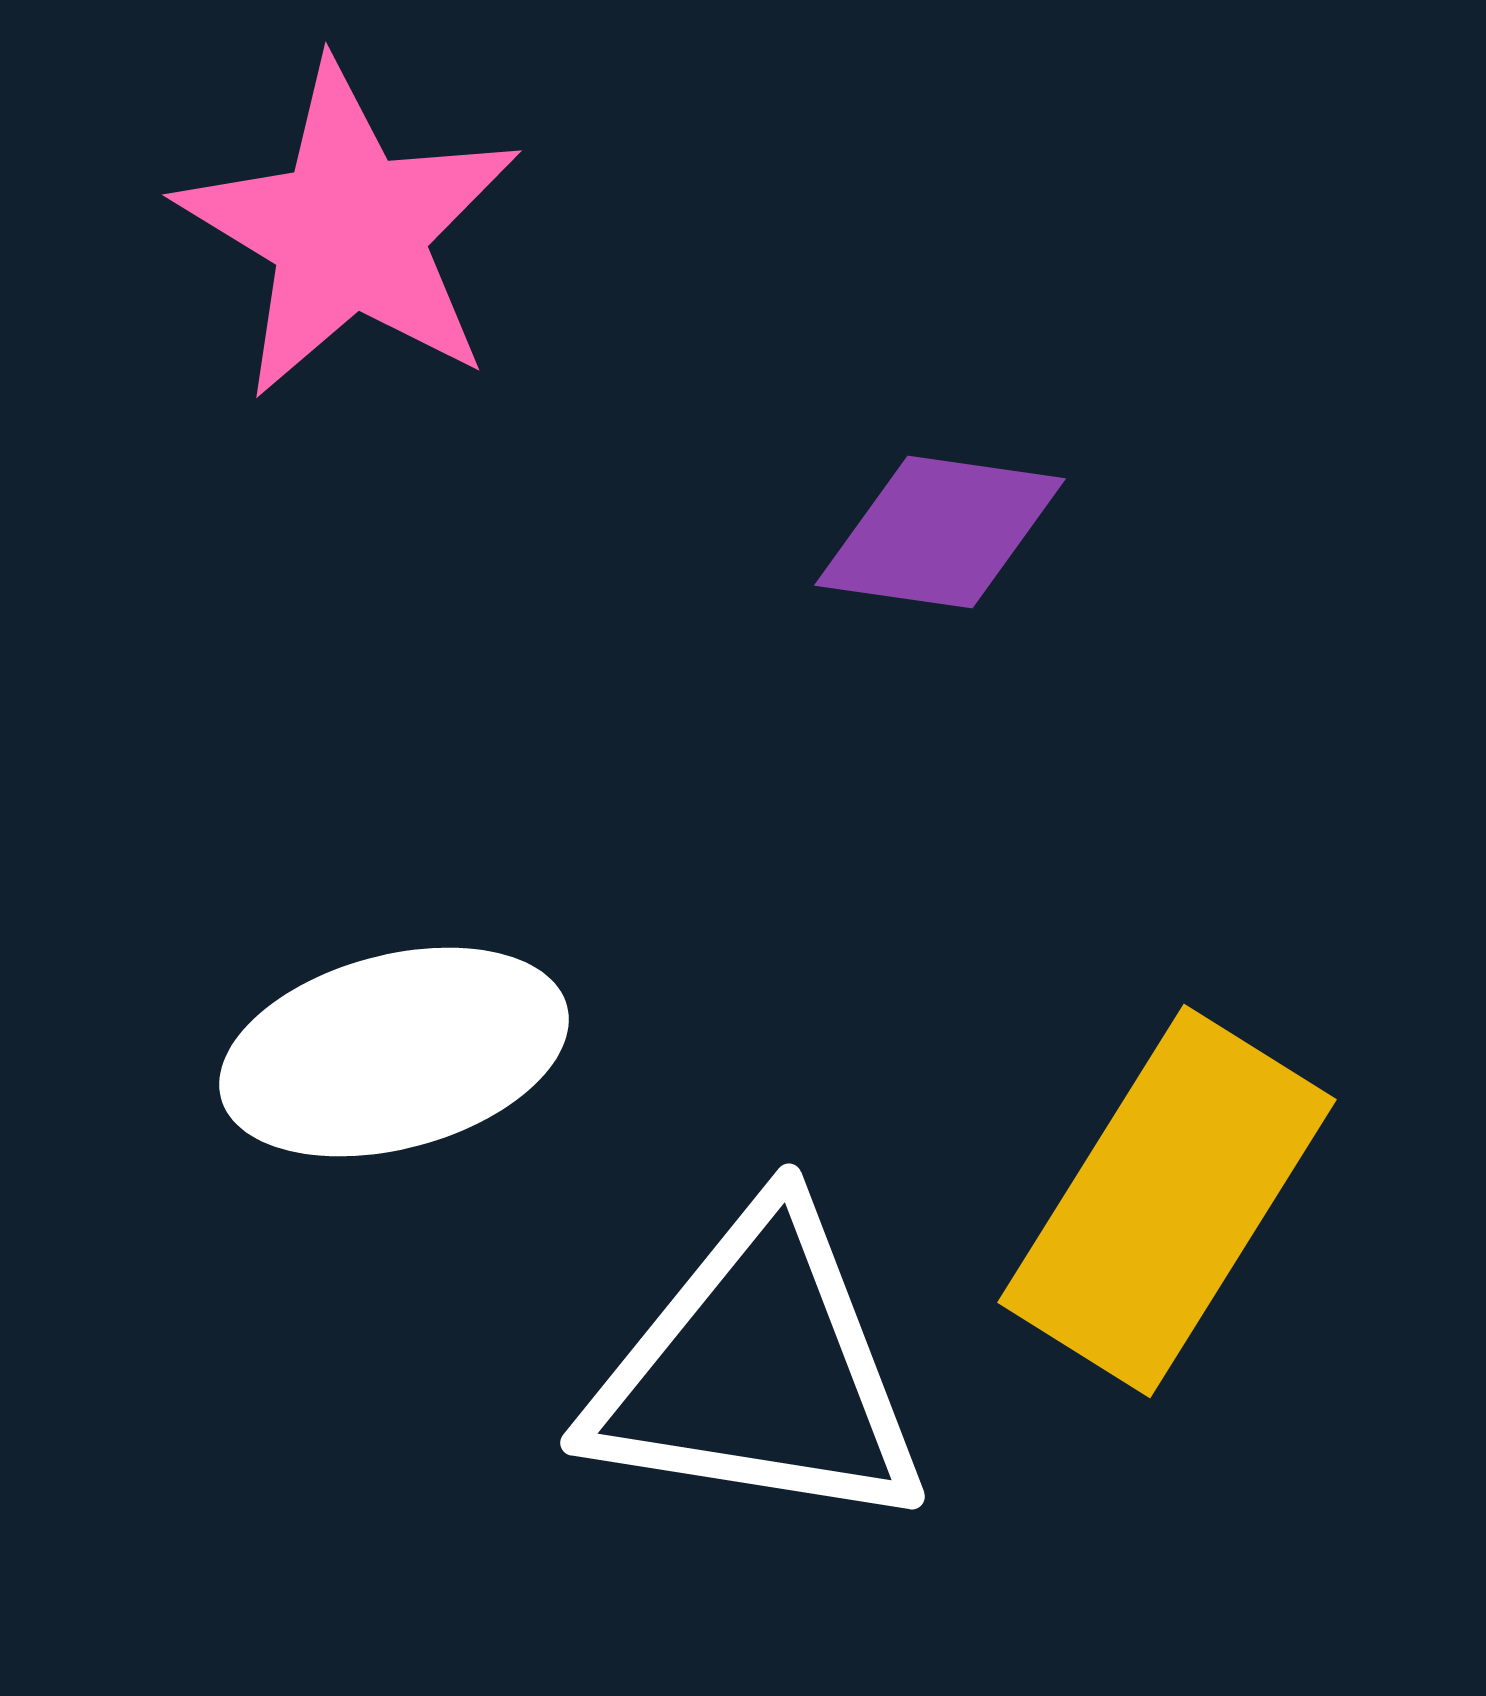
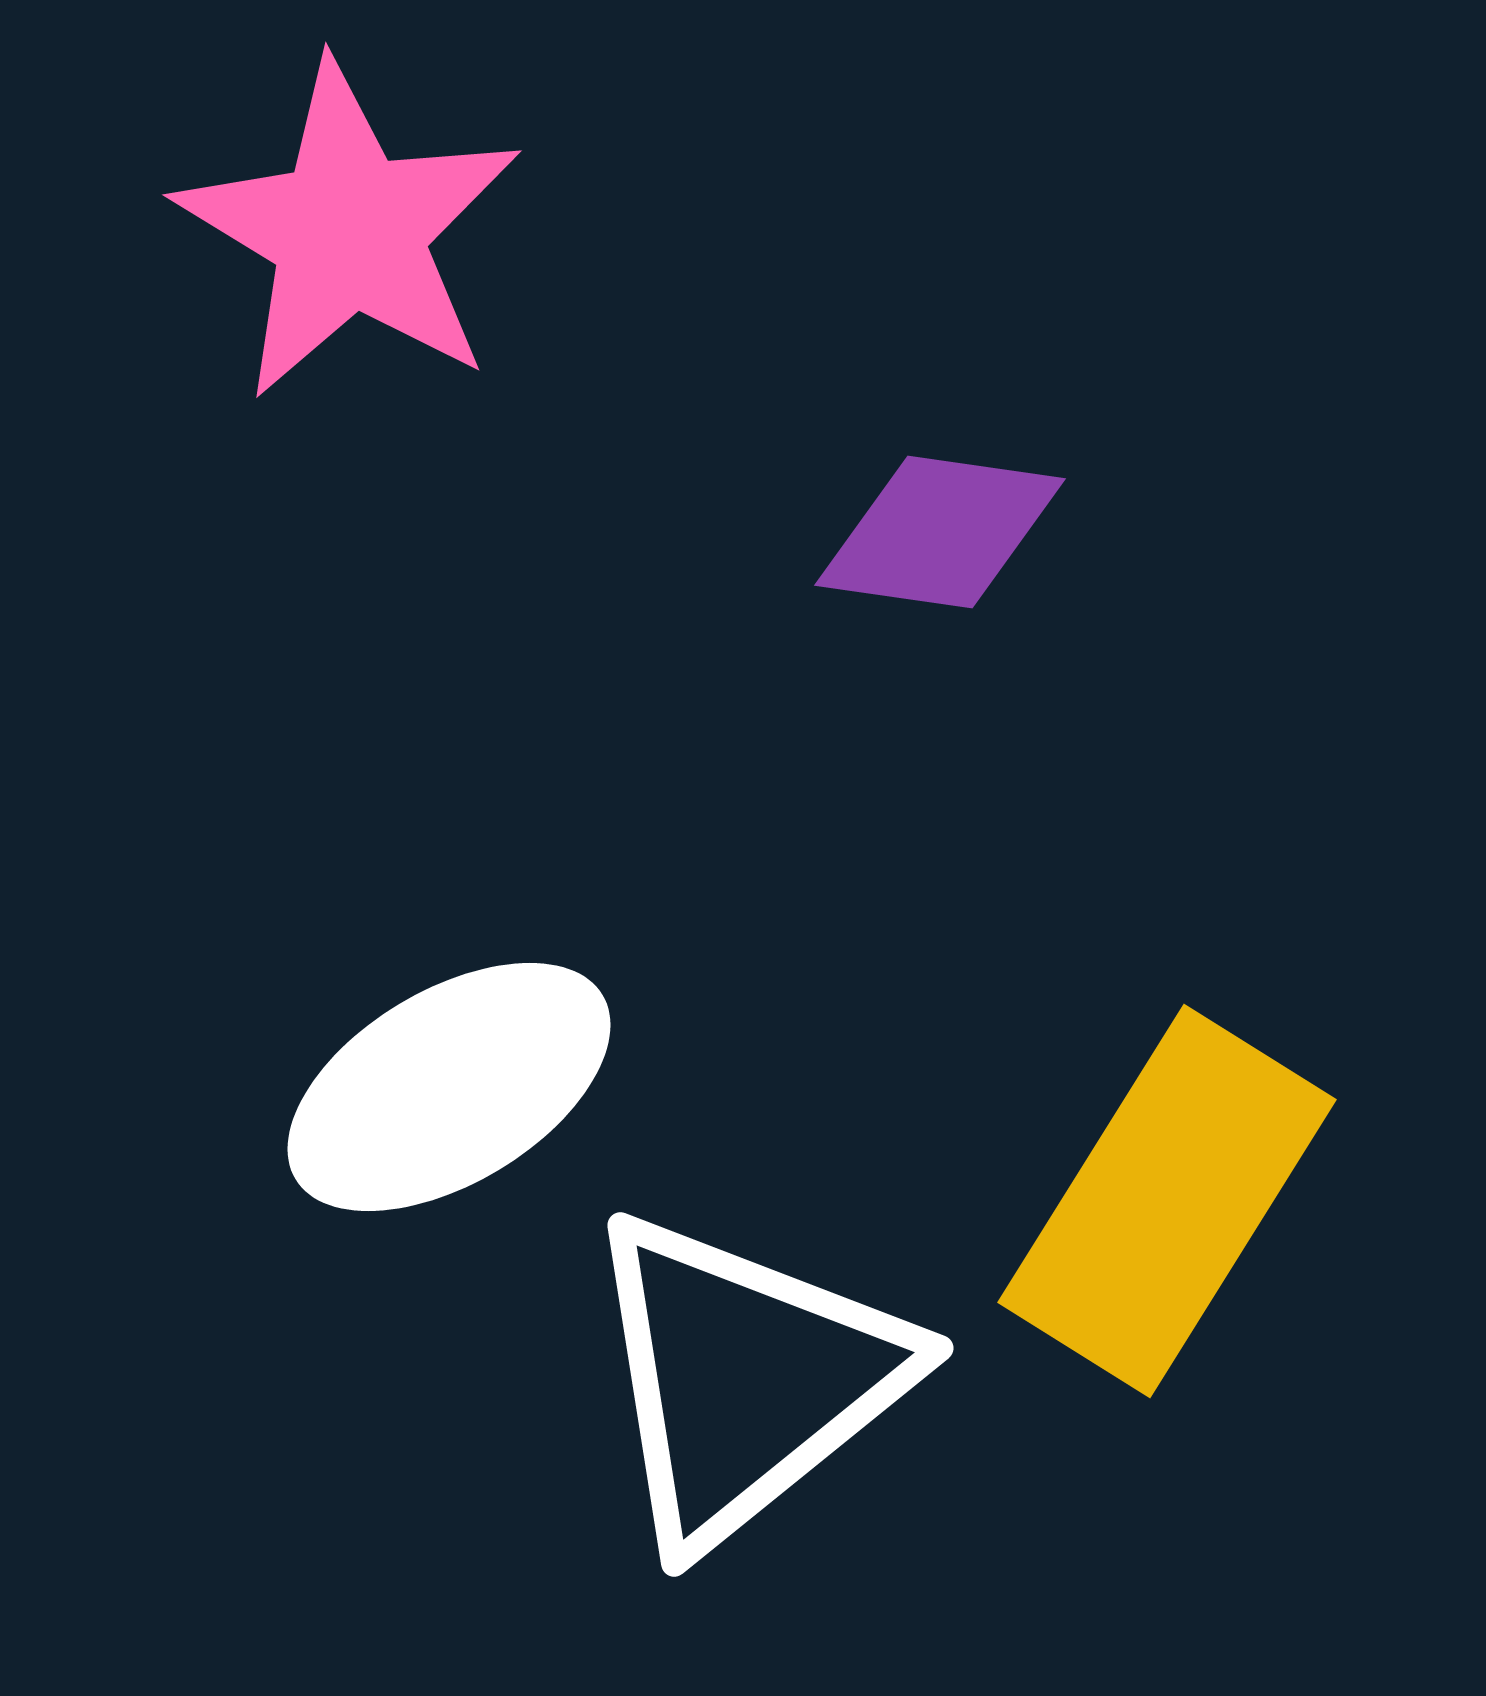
white ellipse: moved 55 px right, 35 px down; rotated 16 degrees counterclockwise
white triangle: moved 13 px left, 7 px down; rotated 48 degrees counterclockwise
